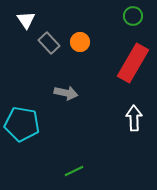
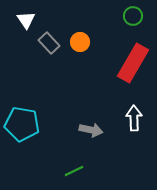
gray arrow: moved 25 px right, 37 px down
